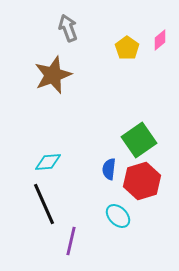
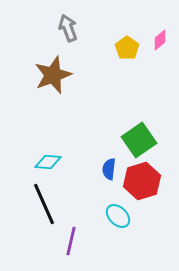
cyan diamond: rotated 8 degrees clockwise
